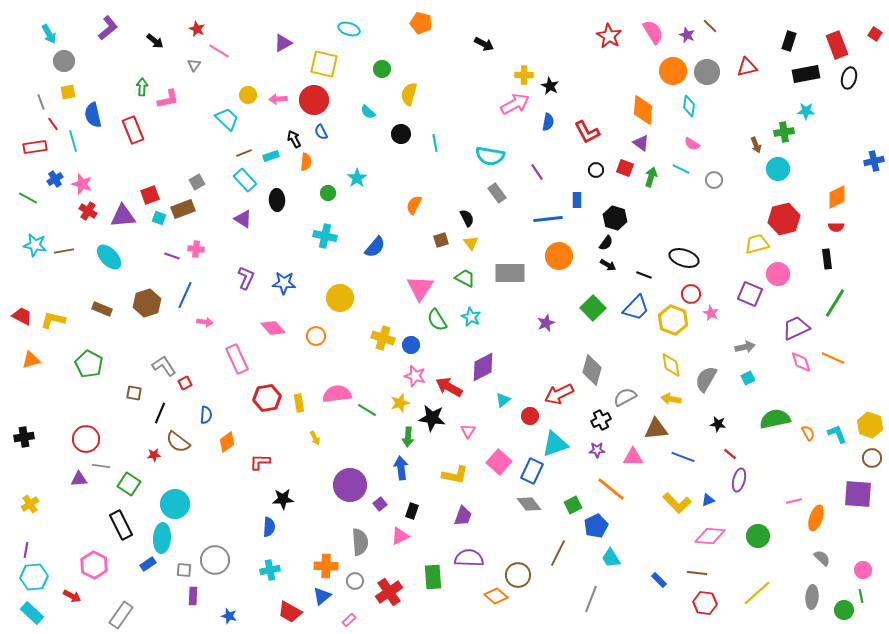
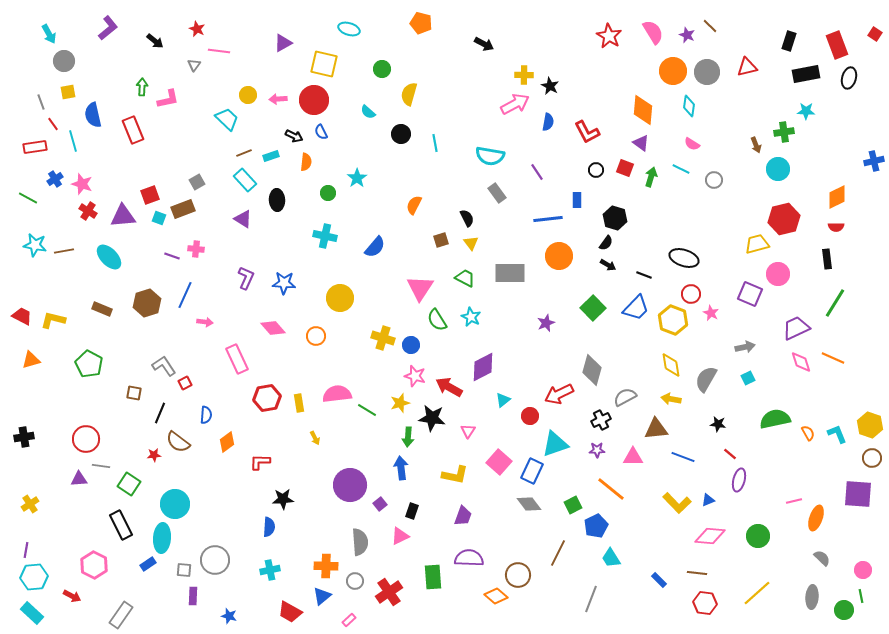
pink line at (219, 51): rotated 25 degrees counterclockwise
black arrow at (294, 139): moved 3 px up; rotated 144 degrees clockwise
